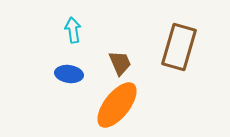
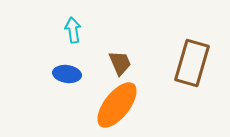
brown rectangle: moved 13 px right, 16 px down
blue ellipse: moved 2 px left
